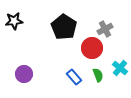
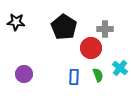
black star: moved 2 px right, 1 px down; rotated 12 degrees clockwise
gray cross: rotated 28 degrees clockwise
red circle: moved 1 px left
blue rectangle: rotated 42 degrees clockwise
